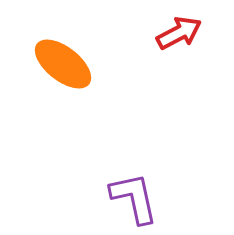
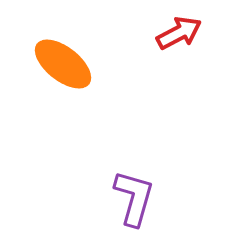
purple L-shape: rotated 28 degrees clockwise
